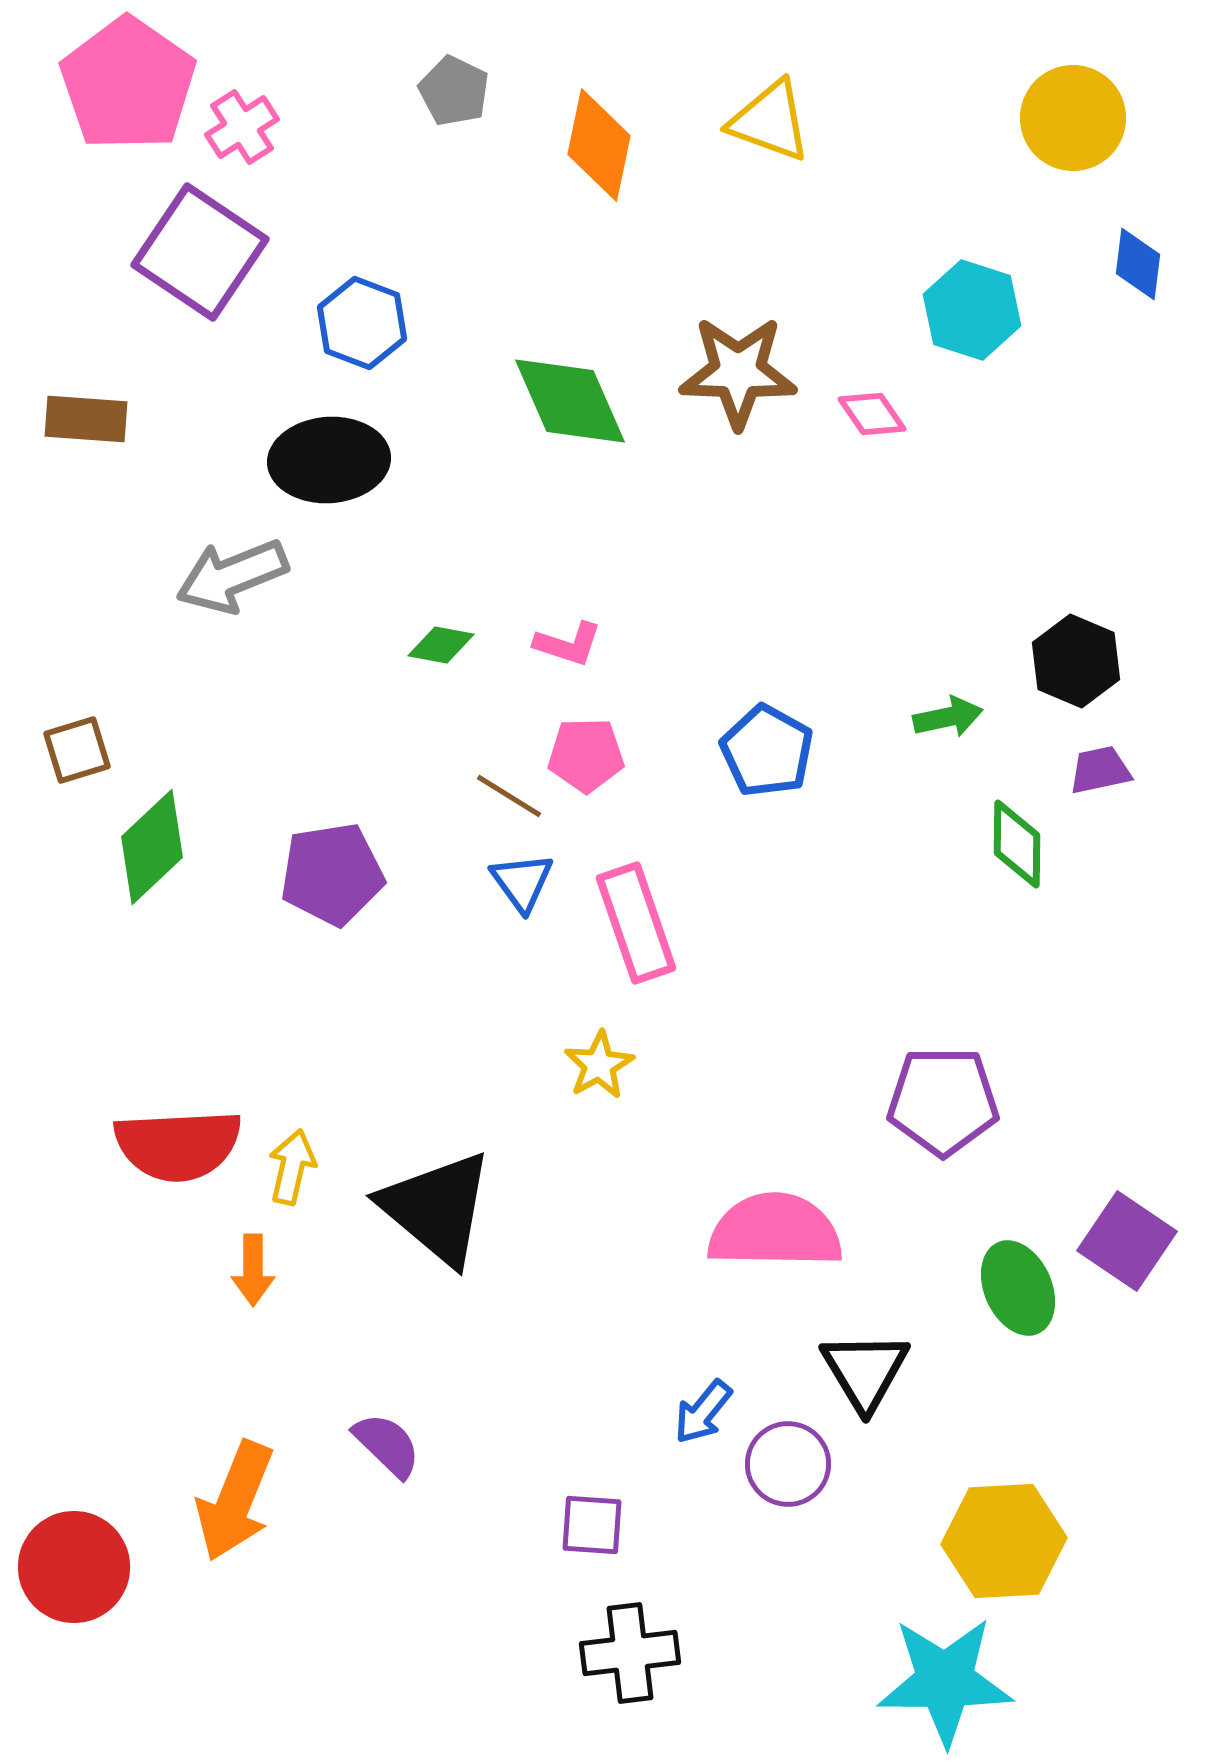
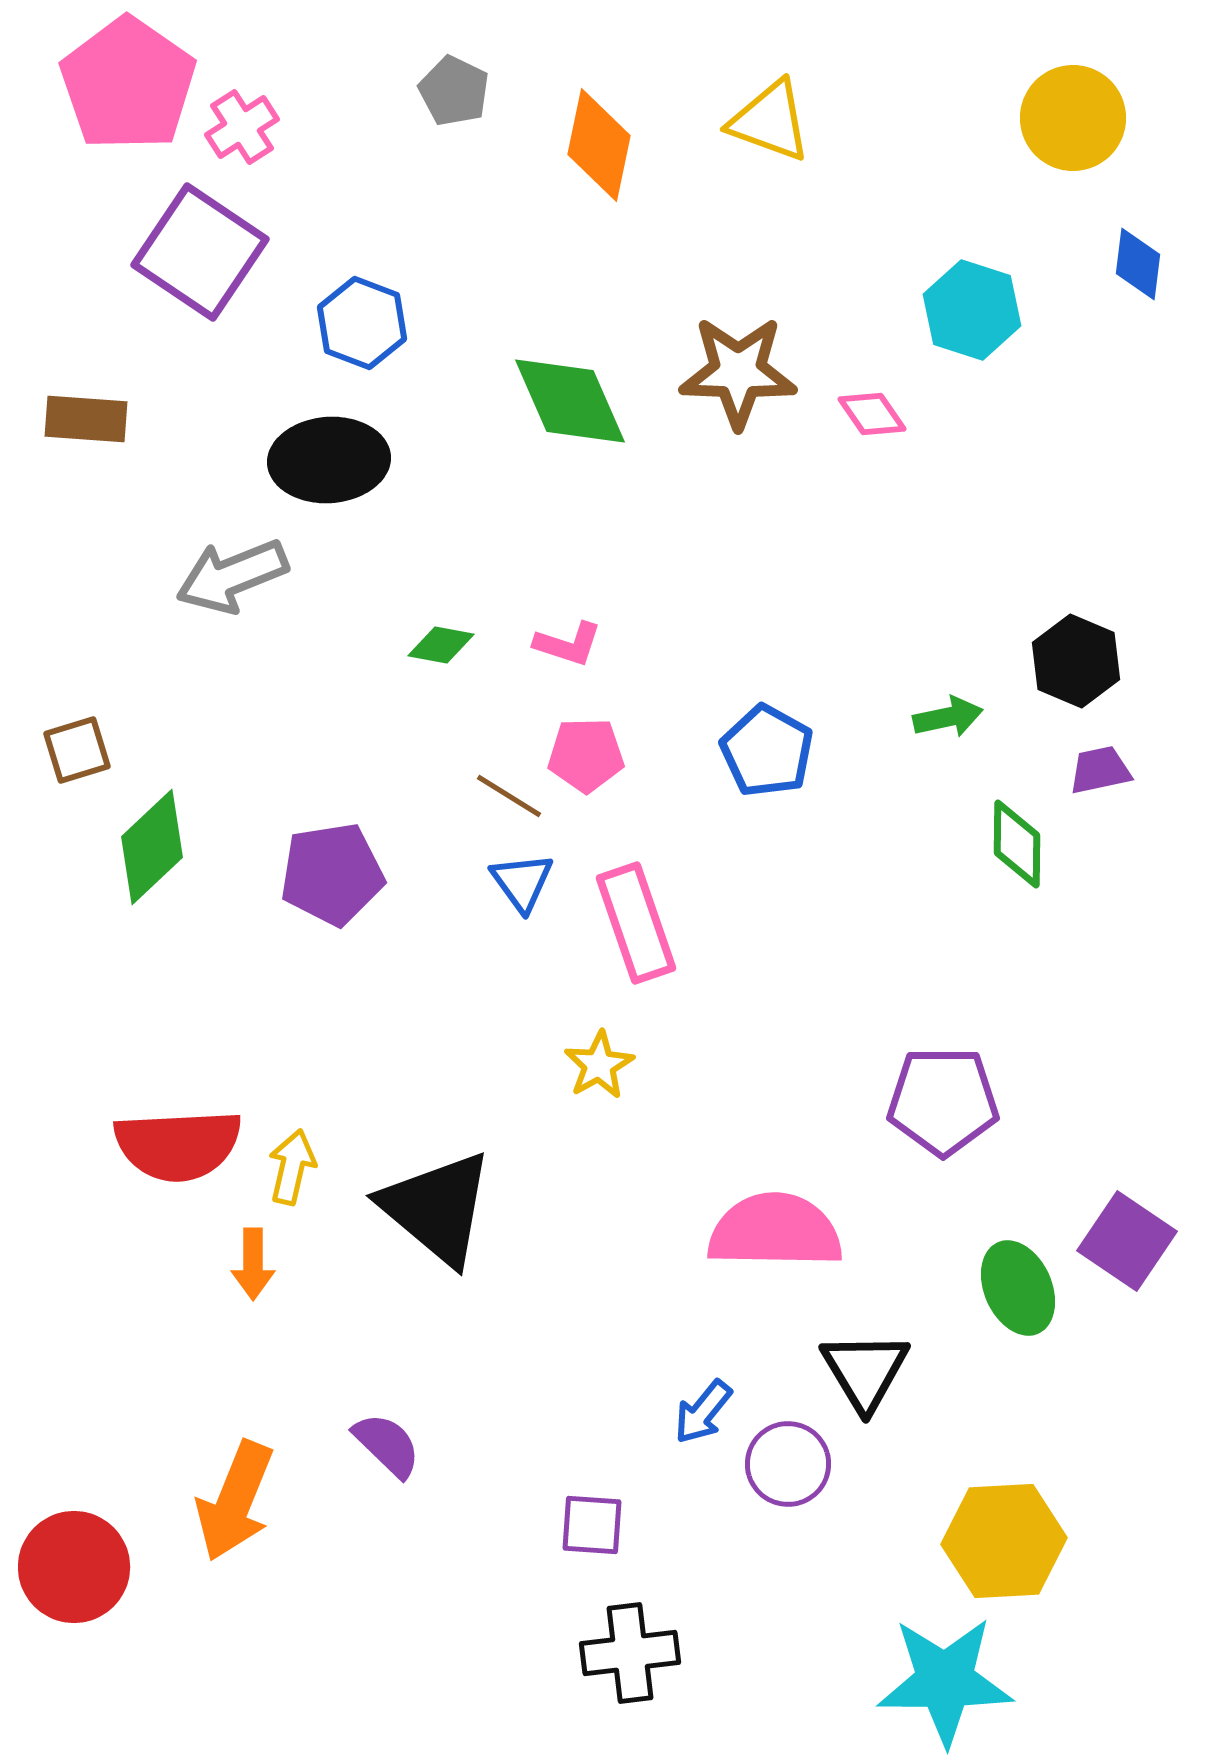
orange arrow at (253, 1270): moved 6 px up
